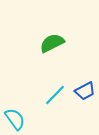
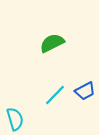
cyan semicircle: rotated 20 degrees clockwise
